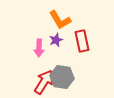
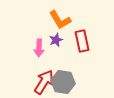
gray hexagon: moved 1 px right, 5 px down
